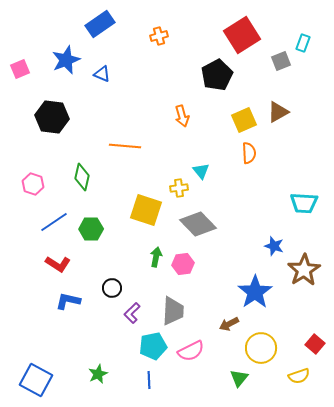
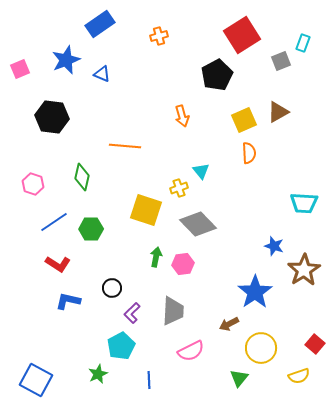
yellow cross at (179, 188): rotated 12 degrees counterclockwise
cyan pentagon at (153, 346): moved 32 px left; rotated 16 degrees counterclockwise
